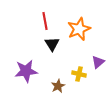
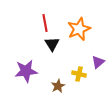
red line: moved 2 px down
